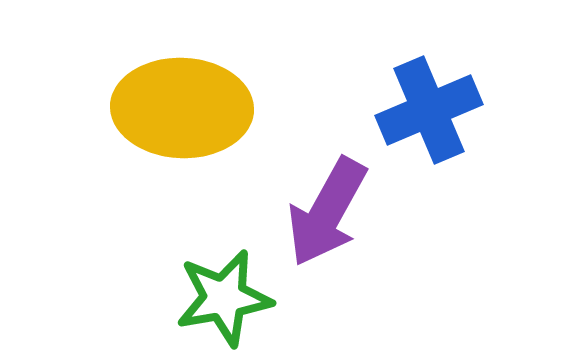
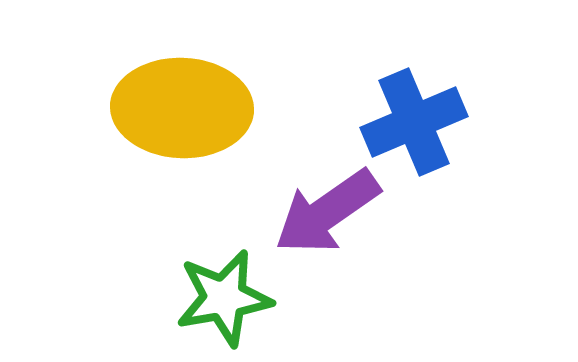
blue cross: moved 15 px left, 12 px down
purple arrow: rotated 26 degrees clockwise
